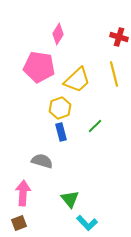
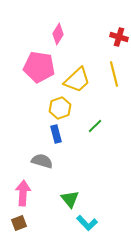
blue rectangle: moved 5 px left, 2 px down
